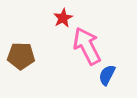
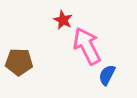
red star: moved 2 px down; rotated 18 degrees counterclockwise
brown pentagon: moved 2 px left, 6 px down
